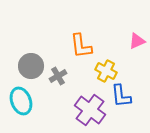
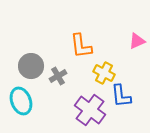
yellow cross: moved 2 px left, 2 px down
